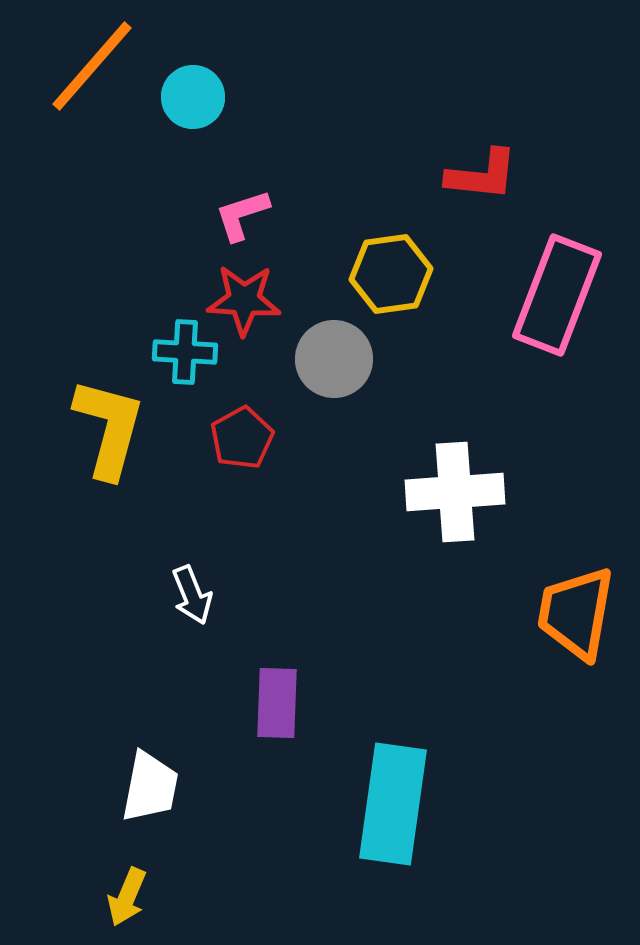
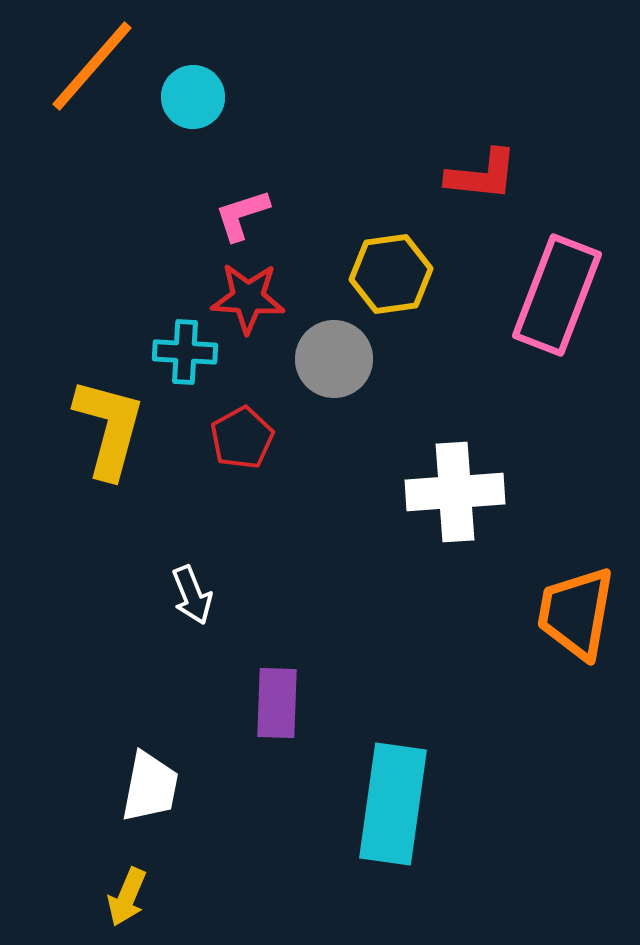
red star: moved 4 px right, 2 px up
